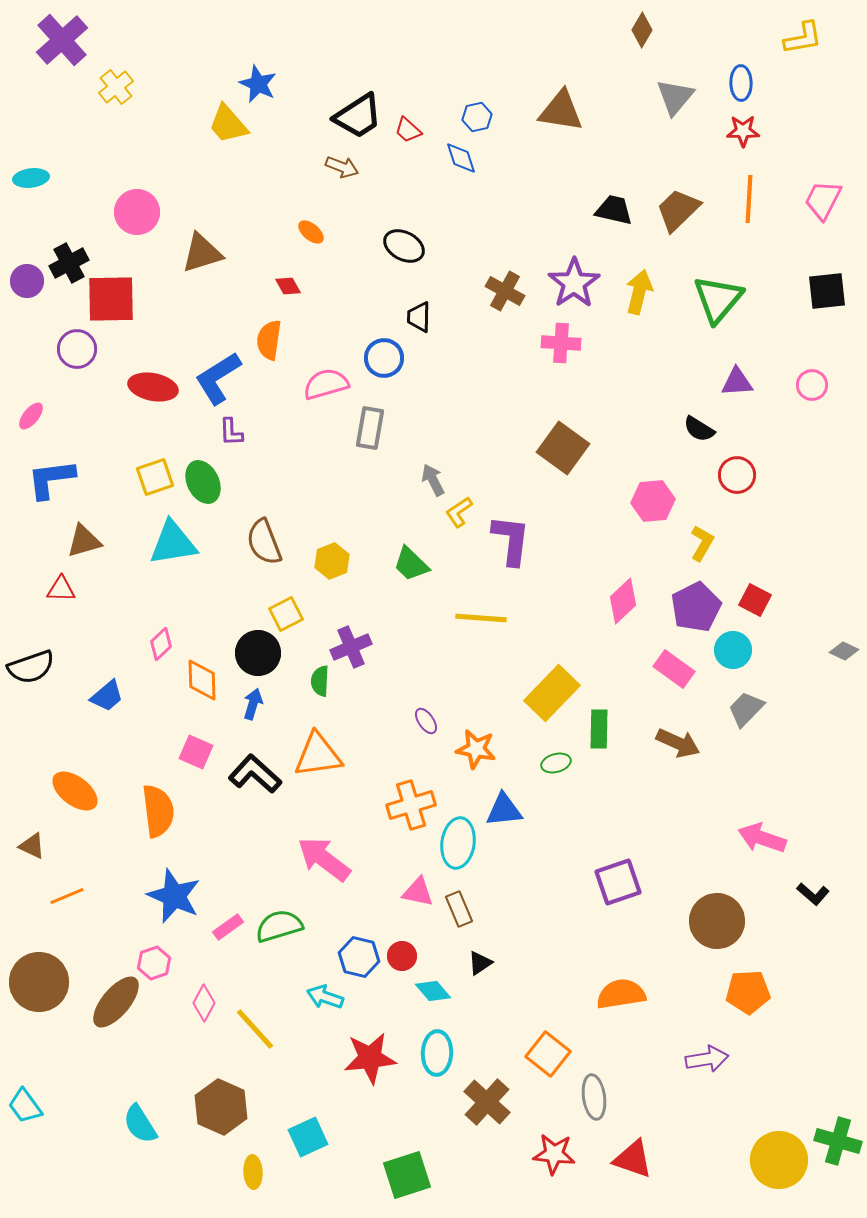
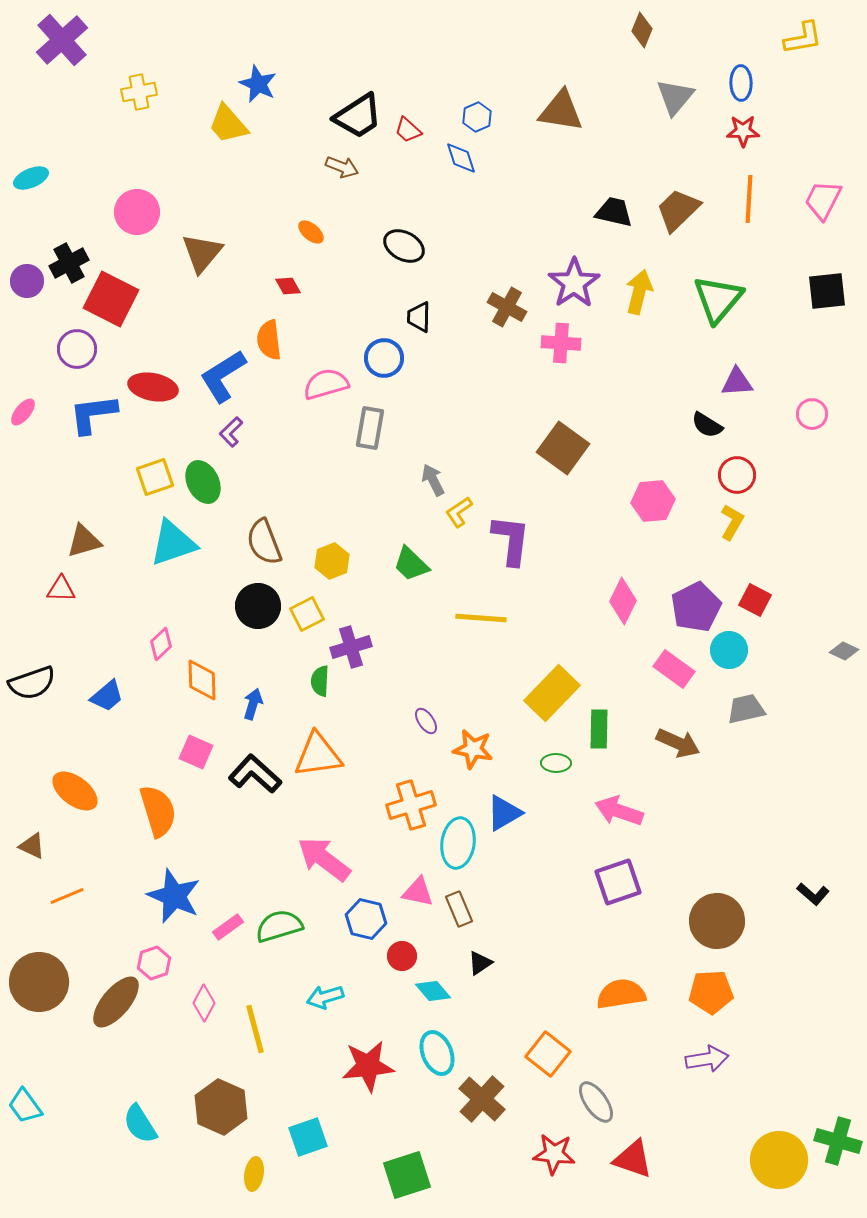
brown diamond at (642, 30): rotated 8 degrees counterclockwise
yellow cross at (116, 87): moved 23 px right, 5 px down; rotated 28 degrees clockwise
blue hexagon at (477, 117): rotated 12 degrees counterclockwise
cyan ellipse at (31, 178): rotated 16 degrees counterclockwise
black trapezoid at (614, 210): moved 2 px down
brown triangle at (202, 253): rotated 33 degrees counterclockwise
brown cross at (505, 291): moved 2 px right, 16 px down
red square at (111, 299): rotated 28 degrees clockwise
orange semicircle at (269, 340): rotated 15 degrees counterclockwise
blue L-shape at (218, 378): moved 5 px right, 2 px up
pink circle at (812, 385): moved 29 px down
pink ellipse at (31, 416): moved 8 px left, 4 px up
black semicircle at (699, 429): moved 8 px right, 4 px up
purple L-shape at (231, 432): rotated 48 degrees clockwise
blue L-shape at (51, 479): moved 42 px right, 65 px up
cyan triangle at (173, 543): rotated 10 degrees counterclockwise
yellow L-shape at (702, 543): moved 30 px right, 21 px up
pink diamond at (623, 601): rotated 21 degrees counterclockwise
yellow square at (286, 614): moved 21 px right
purple cross at (351, 647): rotated 6 degrees clockwise
cyan circle at (733, 650): moved 4 px left
black circle at (258, 653): moved 47 px up
black semicircle at (31, 667): moved 1 px right, 16 px down
gray trapezoid at (746, 709): rotated 33 degrees clockwise
orange star at (476, 749): moved 3 px left
green ellipse at (556, 763): rotated 16 degrees clockwise
blue triangle at (504, 810): moved 3 px down; rotated 24 degrees counterclockwise
orange semicircle at (158, 811): rotated 10 degrees counterclockwise
pink arrow at (762, 838): moved 143 px left, 27 px up
blue hexagon at (359, 957): moved 7 px right, 38 px up
orange pentagon at (748, 992): moved 37 px left
cyan arrow at (325, 997): rotated 36 degrees counterclockwise
yellow line at (255, 1029): rotated 27 degrees clockwise
cyan ellipse at (437, 1053): rotated 24 degrees counterclockwise
red star at (370, 1058): moved 2 px left, 8 px down
gray ellipse at (594, 1097): moved 2 px right, 5 px down; rotated 27 degrees counterclockwise
brown cross at (487, 1102): moved 5 px left, 3 px up
cyan square at (308, 1137): rotated 6 degrees clockwise
yellow ellipse at (253, 1172): moved 1 px right, 2 px down; rotated 12 degrees clockwise
